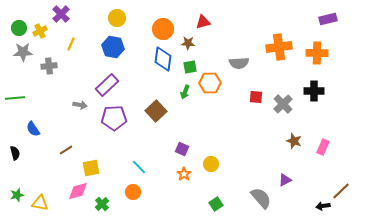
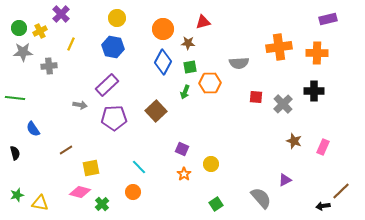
blue diamond at (163, 59): moved 3 px down; rotated 20 degrees clockwise
green line at (15, 98): rotated 12 degrees clockwise
pink diamond at (78, 191): moved 2 px right, 1 px down; rotated 30 degrees clockwise
